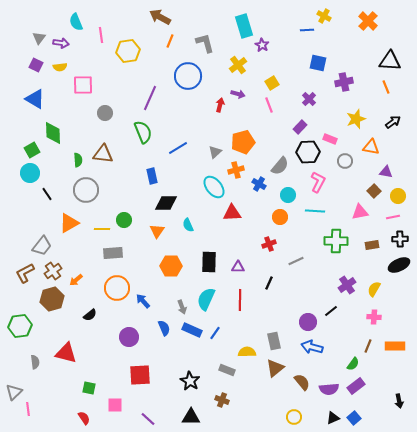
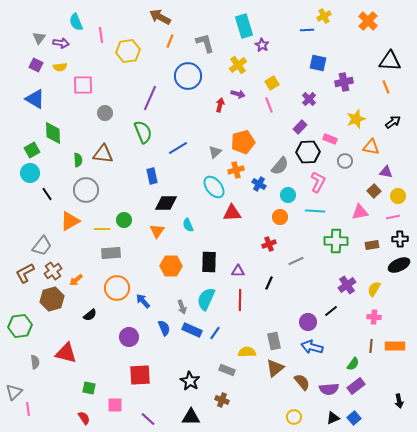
yellow cross at (324, 16): rotated 32 degrees clockwise
orange triangle at (69, 223): moved 1 px right, 2 px up
gray rectangle at (113, 253): moved 2 px left
purple triangle at (238, 267): moved 4 px down
brown line at (368, 346): moved 3 px right; rotated 16 degrees counterclockwise
